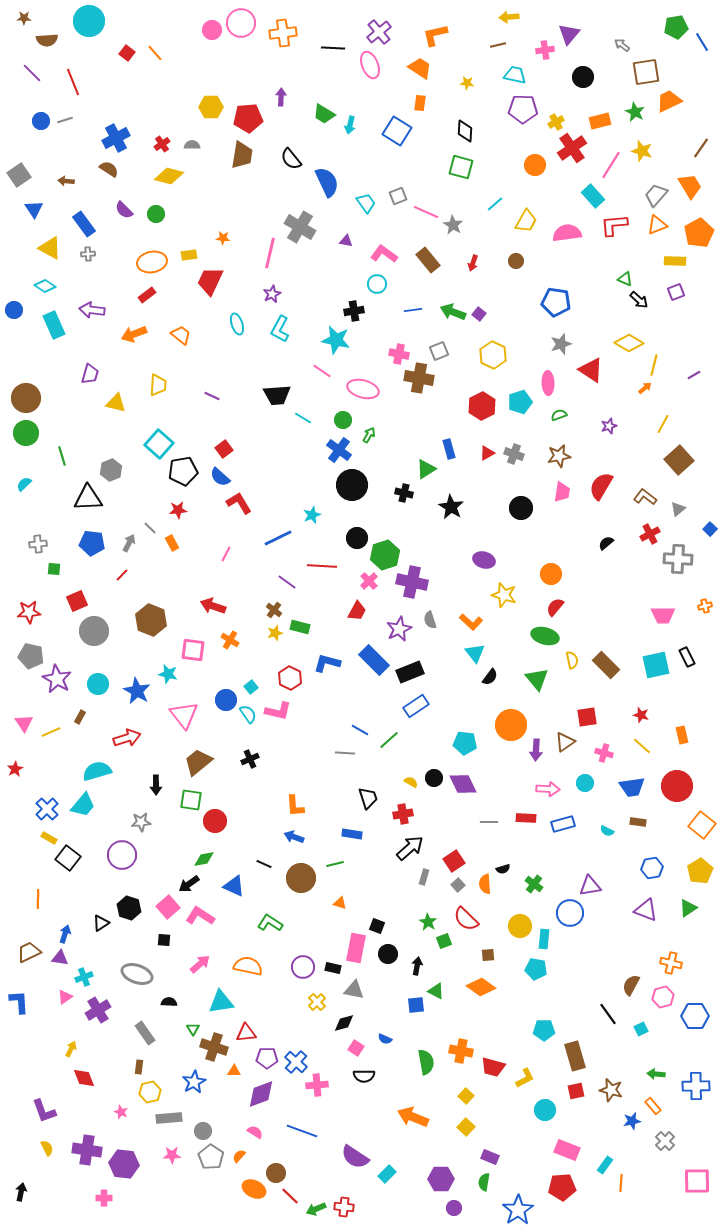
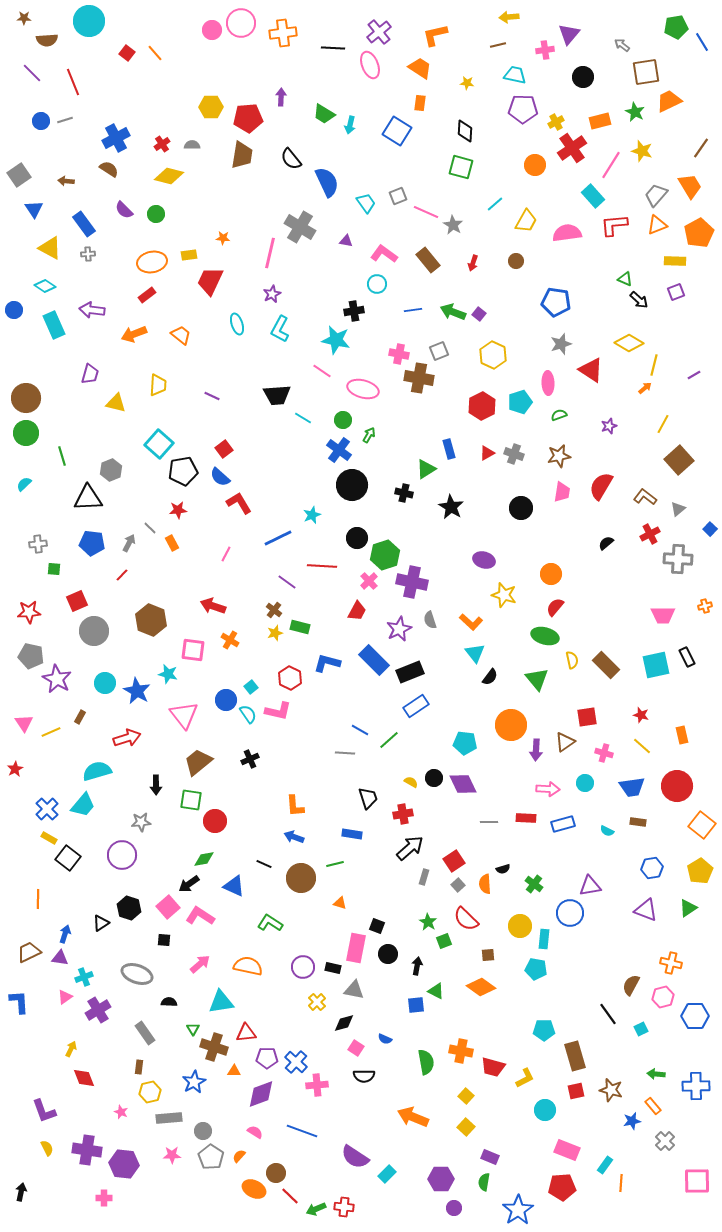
cyan circle at (98, 684): moved 7 px right, 1 px up
